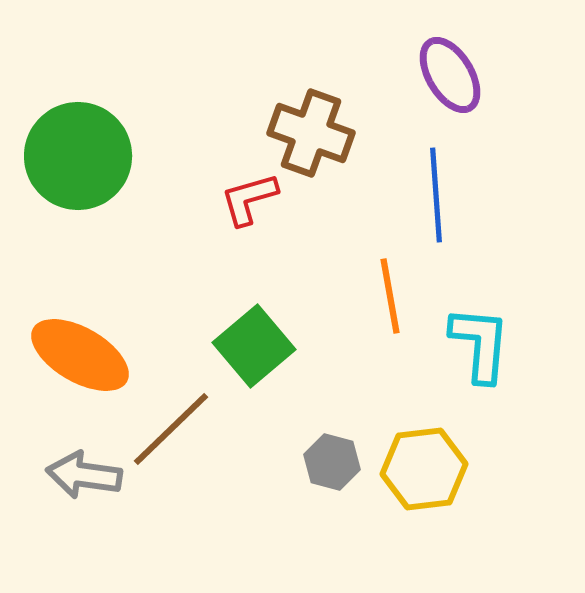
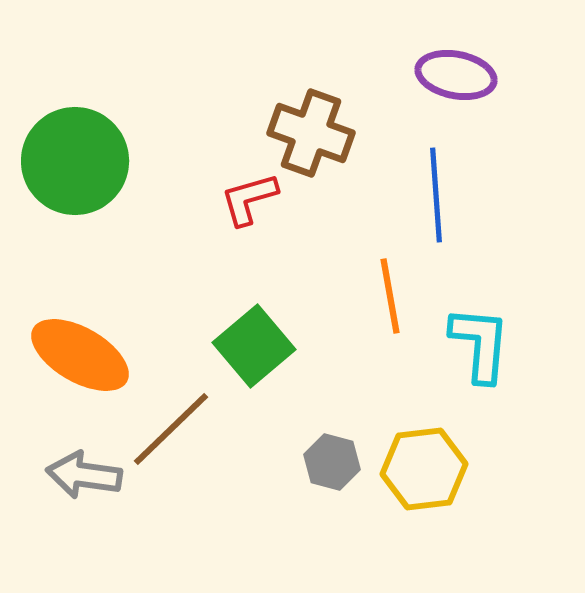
purple ellipse: moved 6 px right; rotated 48 degrees counterclockwise
green circle: moved 3 px left, 5 px down
